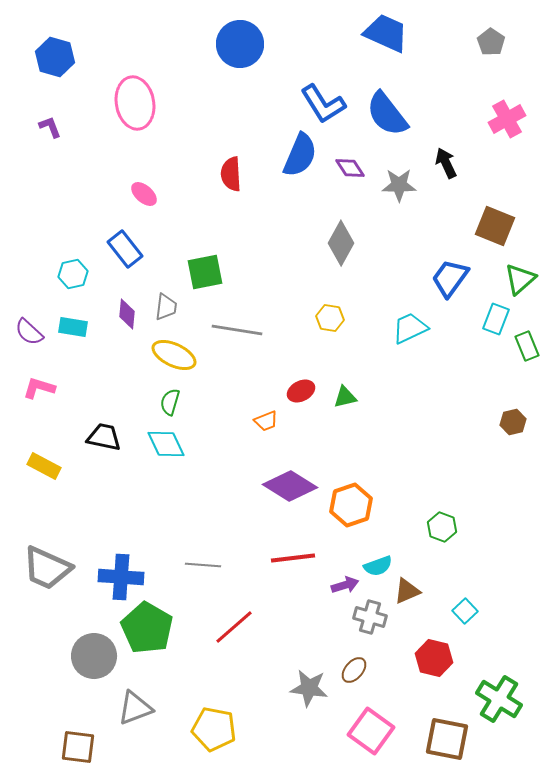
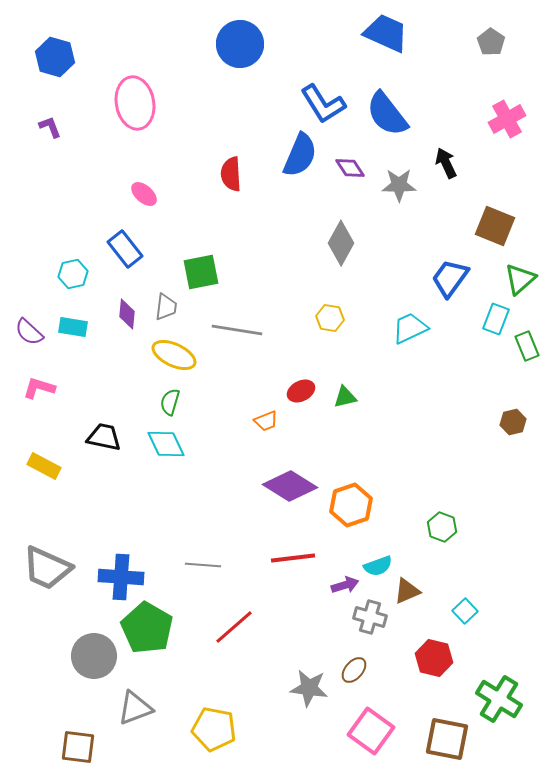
green square at (205, 272): moved 4 px left
